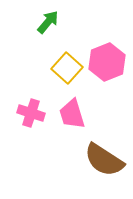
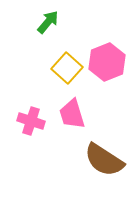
pink cross: moved 8 px down
